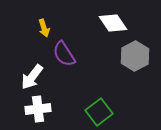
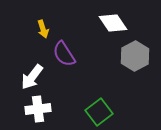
yellow arrow: moved 1 px left, 1 px down
